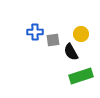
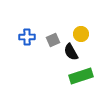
blue cross: moved 8 px left, 5 px down
gray square: rotated 16 degrees counterclockwise
